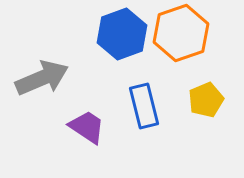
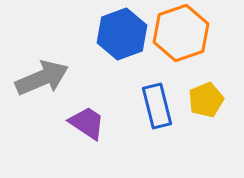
blue rectangle: moved 13 px right
purple trapezoid: moved 4 px up
